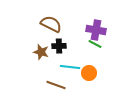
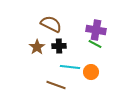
brown star: moved 4 px left, 5 px up; rotated 21 degrees clockwise
orange circle: moved 2 px right, 1 px up
